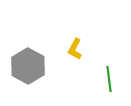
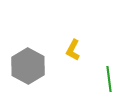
yellow L-shape: moved 2 px left, 1 px down
